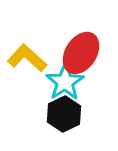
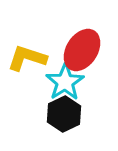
red ellipse: moved 1 px right, 3 px up
yellow L-shape: rotated 24 degrees counterclockwise
